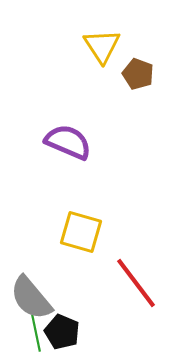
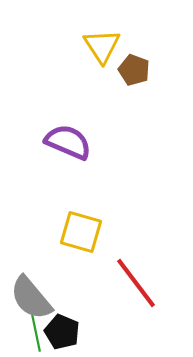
brown pentagon: moved 4 px left, 4 px up
